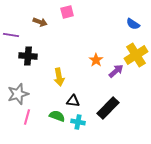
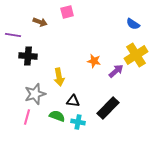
purple line: moved 2 px right
orange star: moved 2 px left, 1 px down; rotated 24 degrees counterclockwise
gray star: moved 17 px right
